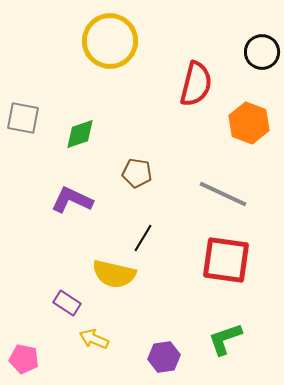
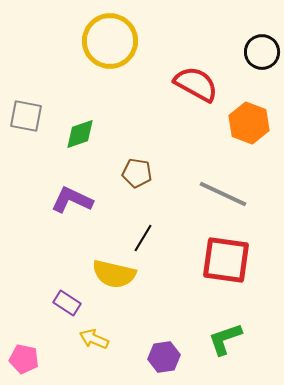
red semicircle: rotated 75 degrees counterclockwise
gray square: moved 3 px right, 2 px up
